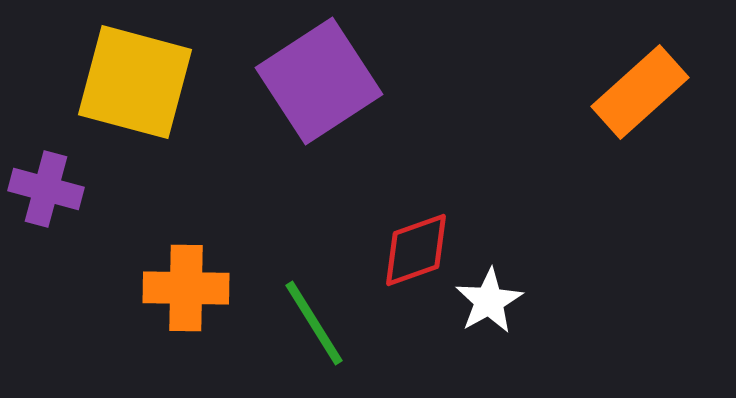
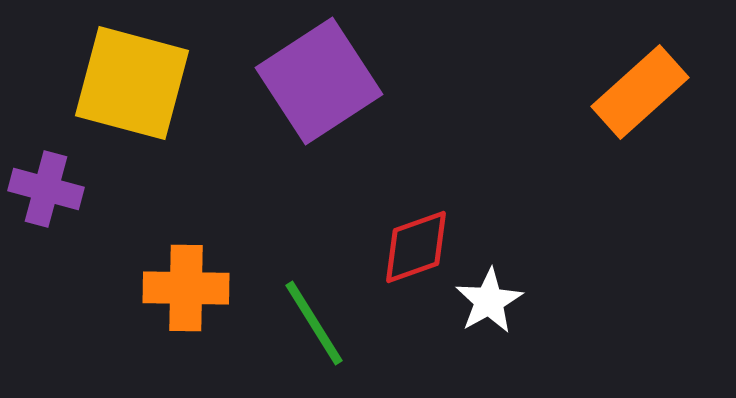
yellow square: moved 3 px left, 1 px down
red diamond: moved 3 px up
